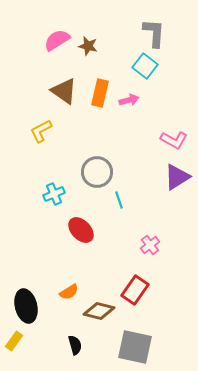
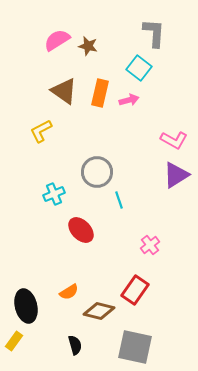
cyan square: moved 6 px left, 2 px down
purple triangle: moved 1 px left, 2 px up
